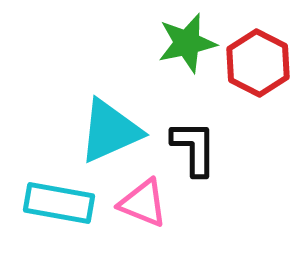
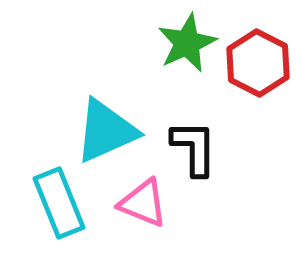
green star: rotated 12 degrees counterclockwise
cyan triangle: moved 4 px left
cyan rectangle: rotated 58 degrees clockwise
